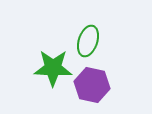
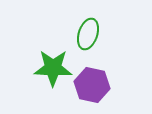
green ellipse: moved 7 px up
